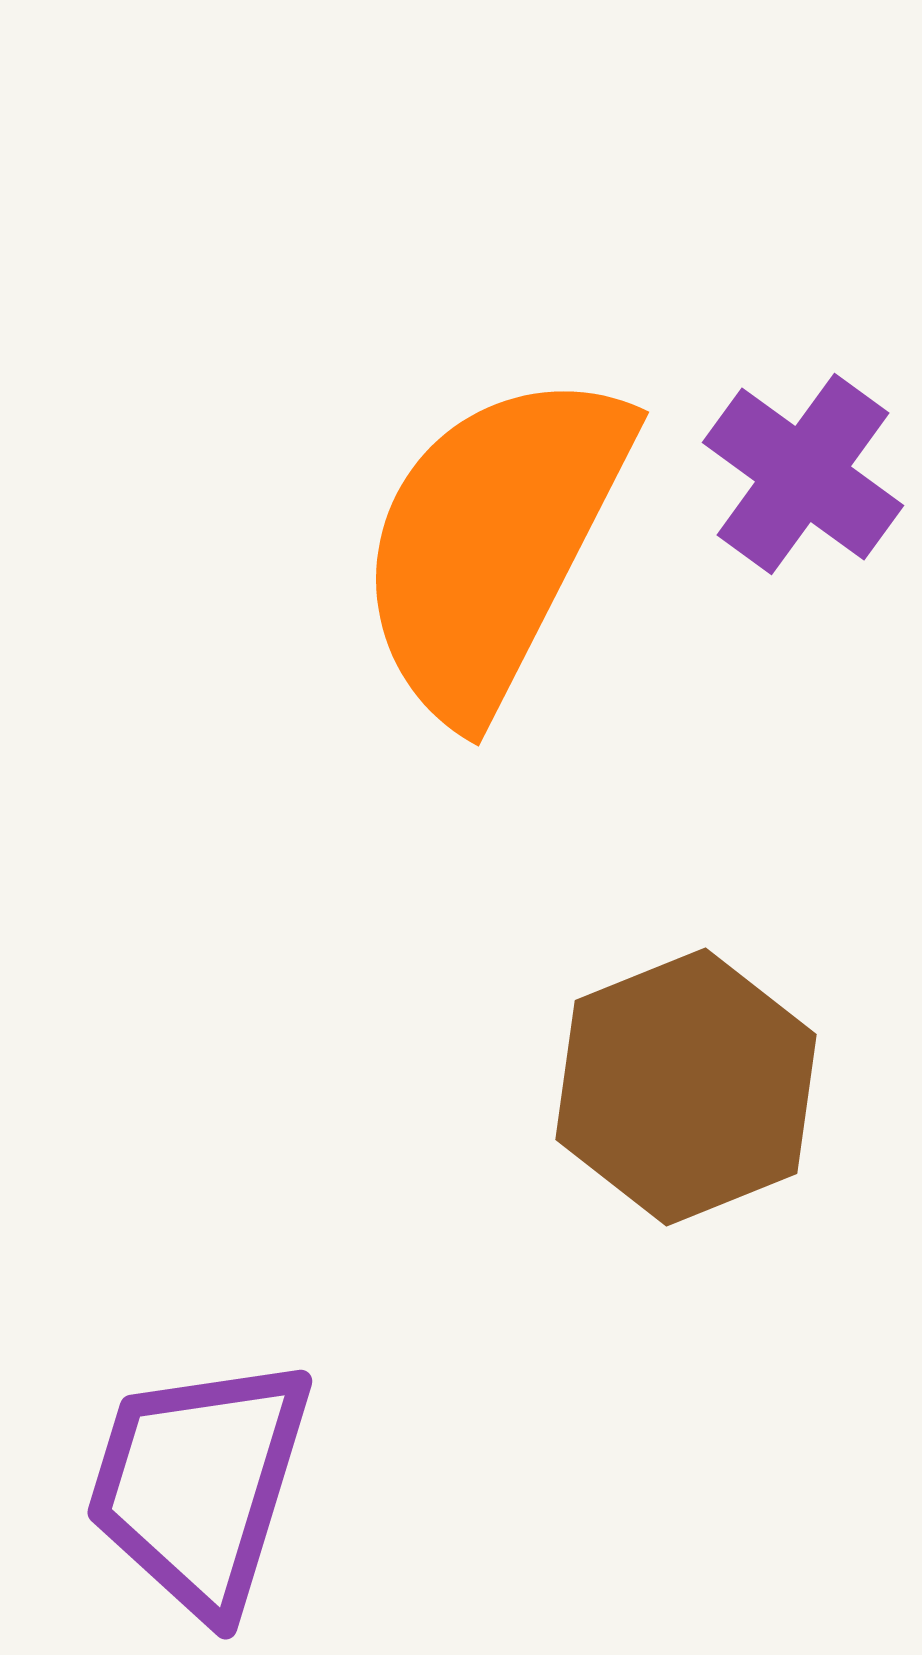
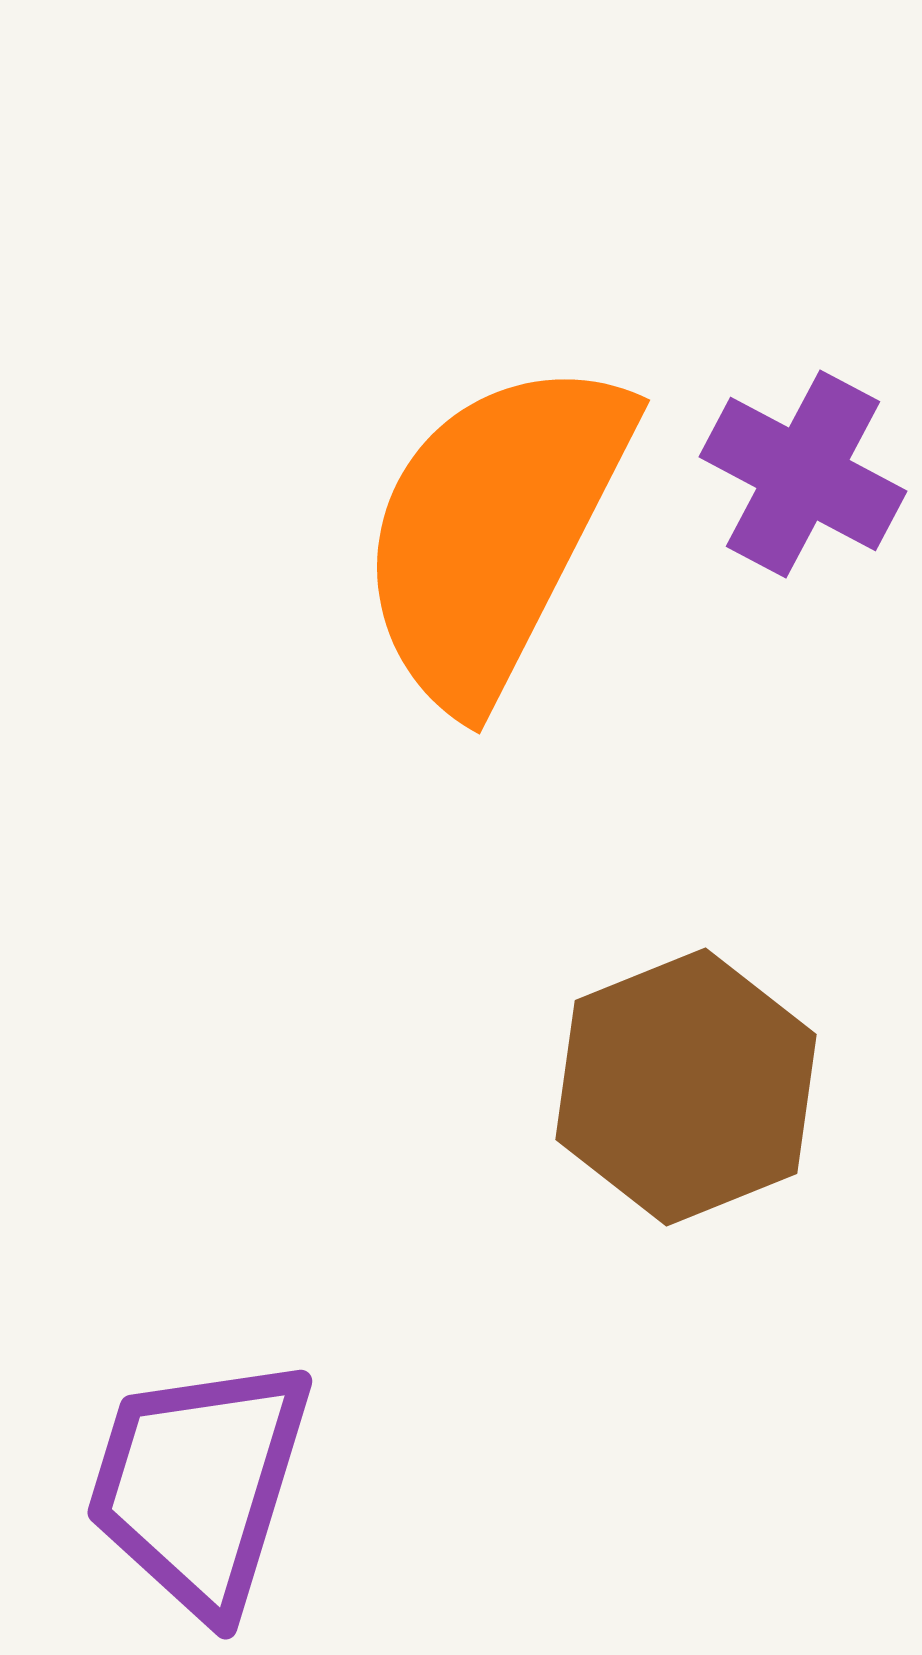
purple cross: rotated 8 degrees counterclockwise
orange semicircle: moved 1 px right, 12 px up
